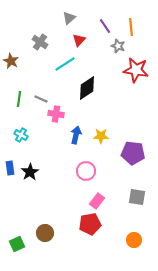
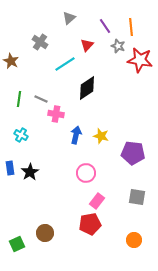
red triangle: moved 8 px right, 5 px down
red star: moved 4 px right, 10 px up
yellow star: rotated 14 degrees clockwise
pink circle: moved 2 px down
